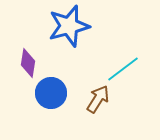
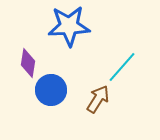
blue star: rotated 12 degrees clockwise
cyan line: moved 1 px left, 2 px up; rotated 12 degrees counterclockwise
blue circle: moved 3 px up
